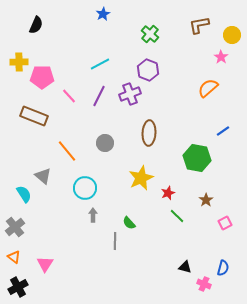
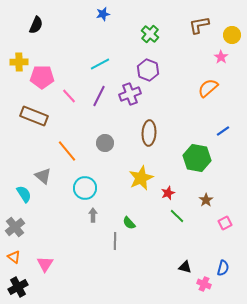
blue star: rotated 16 degrees clockwise
